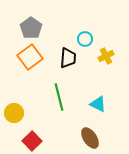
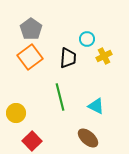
gray pentagon: moved 1 px down
cyan circle: moved 2 px right
yellow cross: moved 2 px left
green line: moved 1 px right
cyan triangle: moved 2 px left, 2 px down
yellow circle: moved 2 px right
brown ellipse: moved 2 px left; rotated 15 degrees counterclockwise
